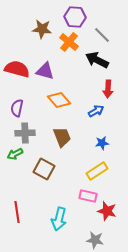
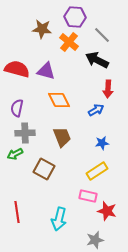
purple triangle: moved 1 px right
orange diamond: rotated 15 degrees clockwise
blue arrow: moved 1 px up
gray star: rotated 24 degrees counterclockwise
